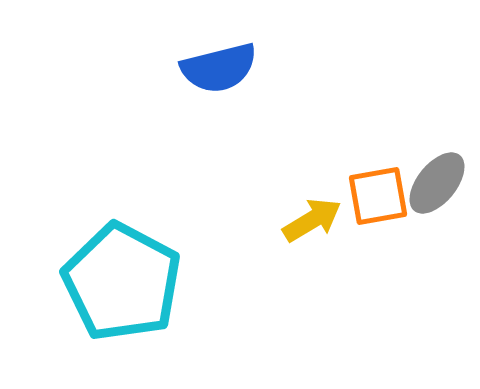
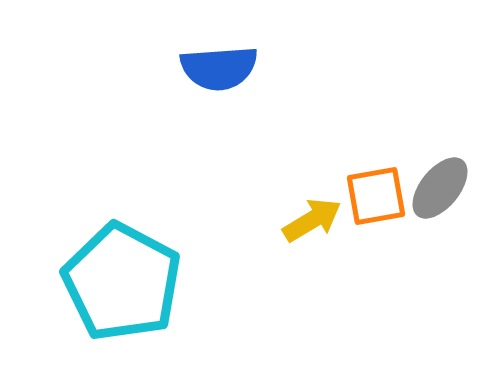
blue semicircle: rotated 10 degrees clockwise
gray ellipse: moved 3 px right, 5 px down
orange square: moved 2 px left
